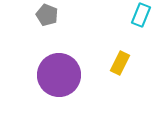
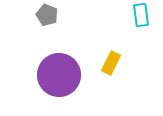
cyan rectangle: rotated 30 degrees counterclockwise
yellow rectangle: moved 9 px left
